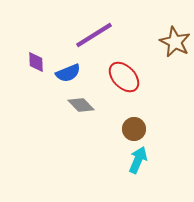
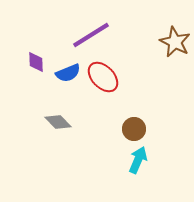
purple line: moved 3 px left
red ellipse: moved 21 px left
gray diamond: moved 23 px left, 17 px down
